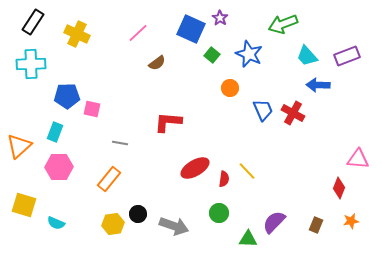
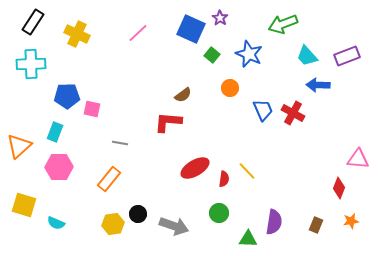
brown semicircle: moved 26 px right, 32 px down
purple semicircle: rotated 145 degrees clockwise
